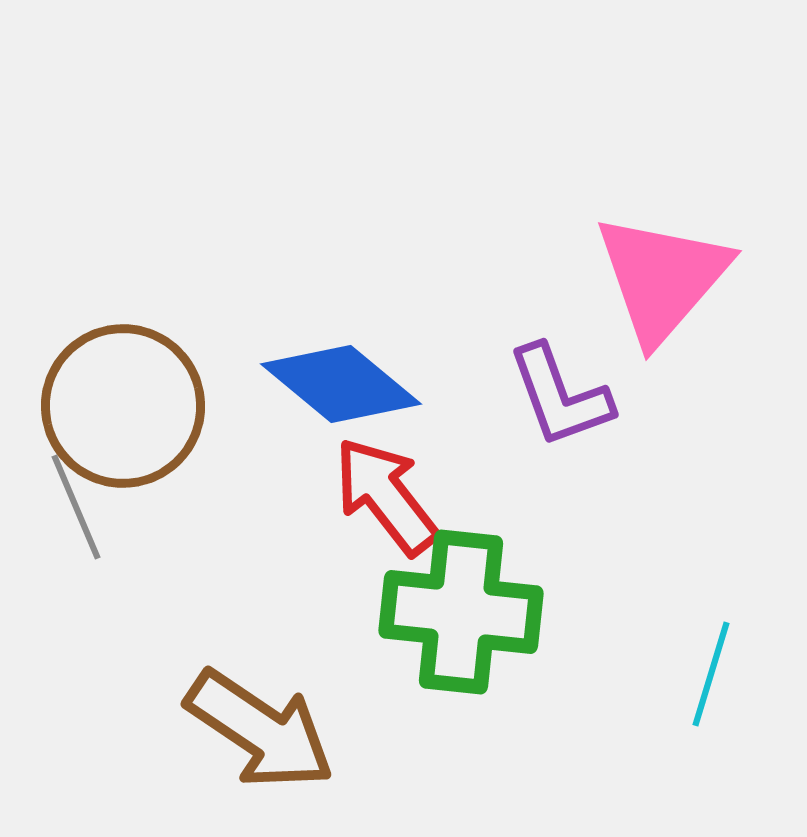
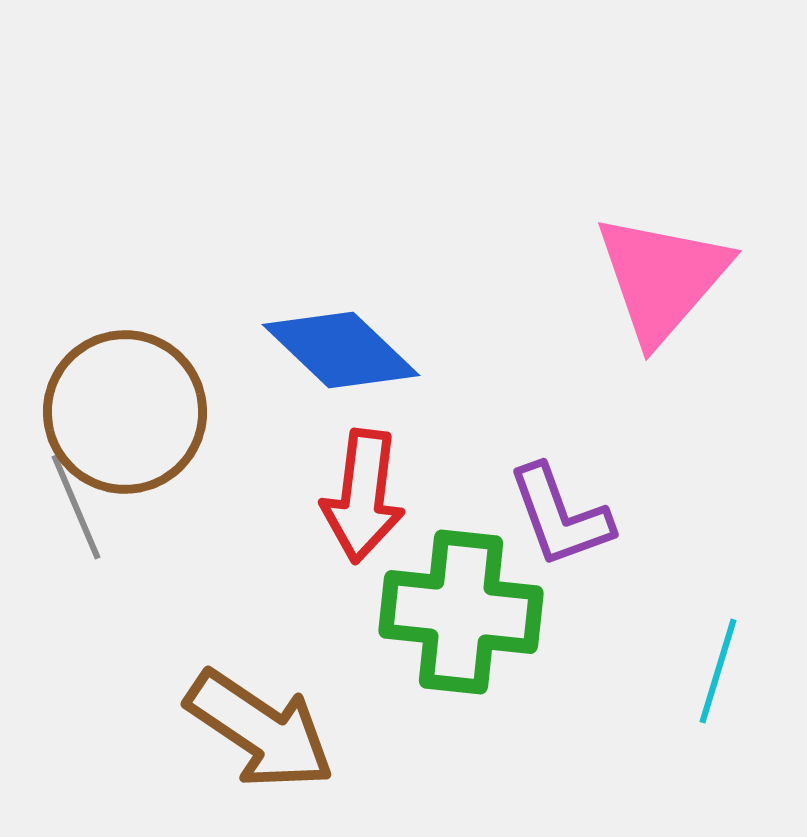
blue diamond: moved 34 px up; rotated 4 degrees clockwise
purple L-shape: moved 120 px down
brown circle: moved 2 px right, 6 px down
red arrow: moved 23 px left; rotated 135 degrees counterclockwise
cyan line: moved 7 px right, 3 px up
